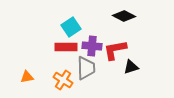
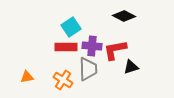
gray trapezoid: moved 2 px right, 1 px down
